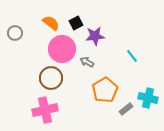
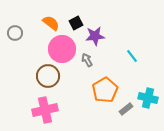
gray arrow: moved 2 px up; rotated 32 degrees clockwise
brown circle: moved 3 px left, 2 px up
